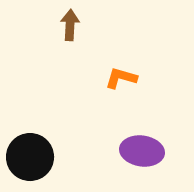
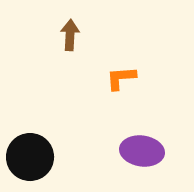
brown arrow: moved 10 px down
orange L-shape: rotated 20 degrees counterclockwise
